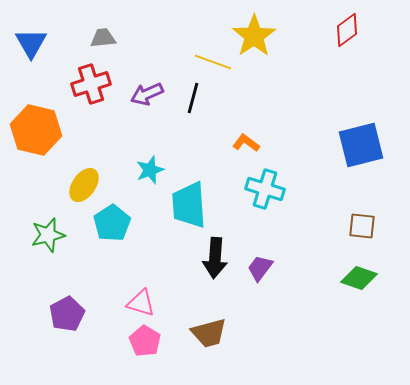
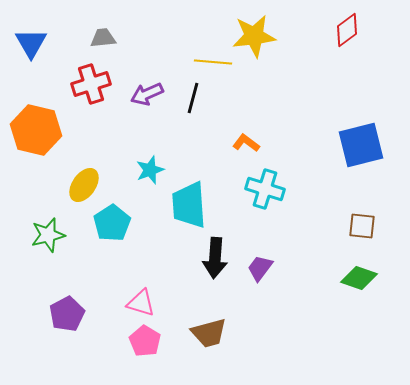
yellow star: rotated 27 degrees clockwise
yellow line: rotated 15 degrees counterclockwise
